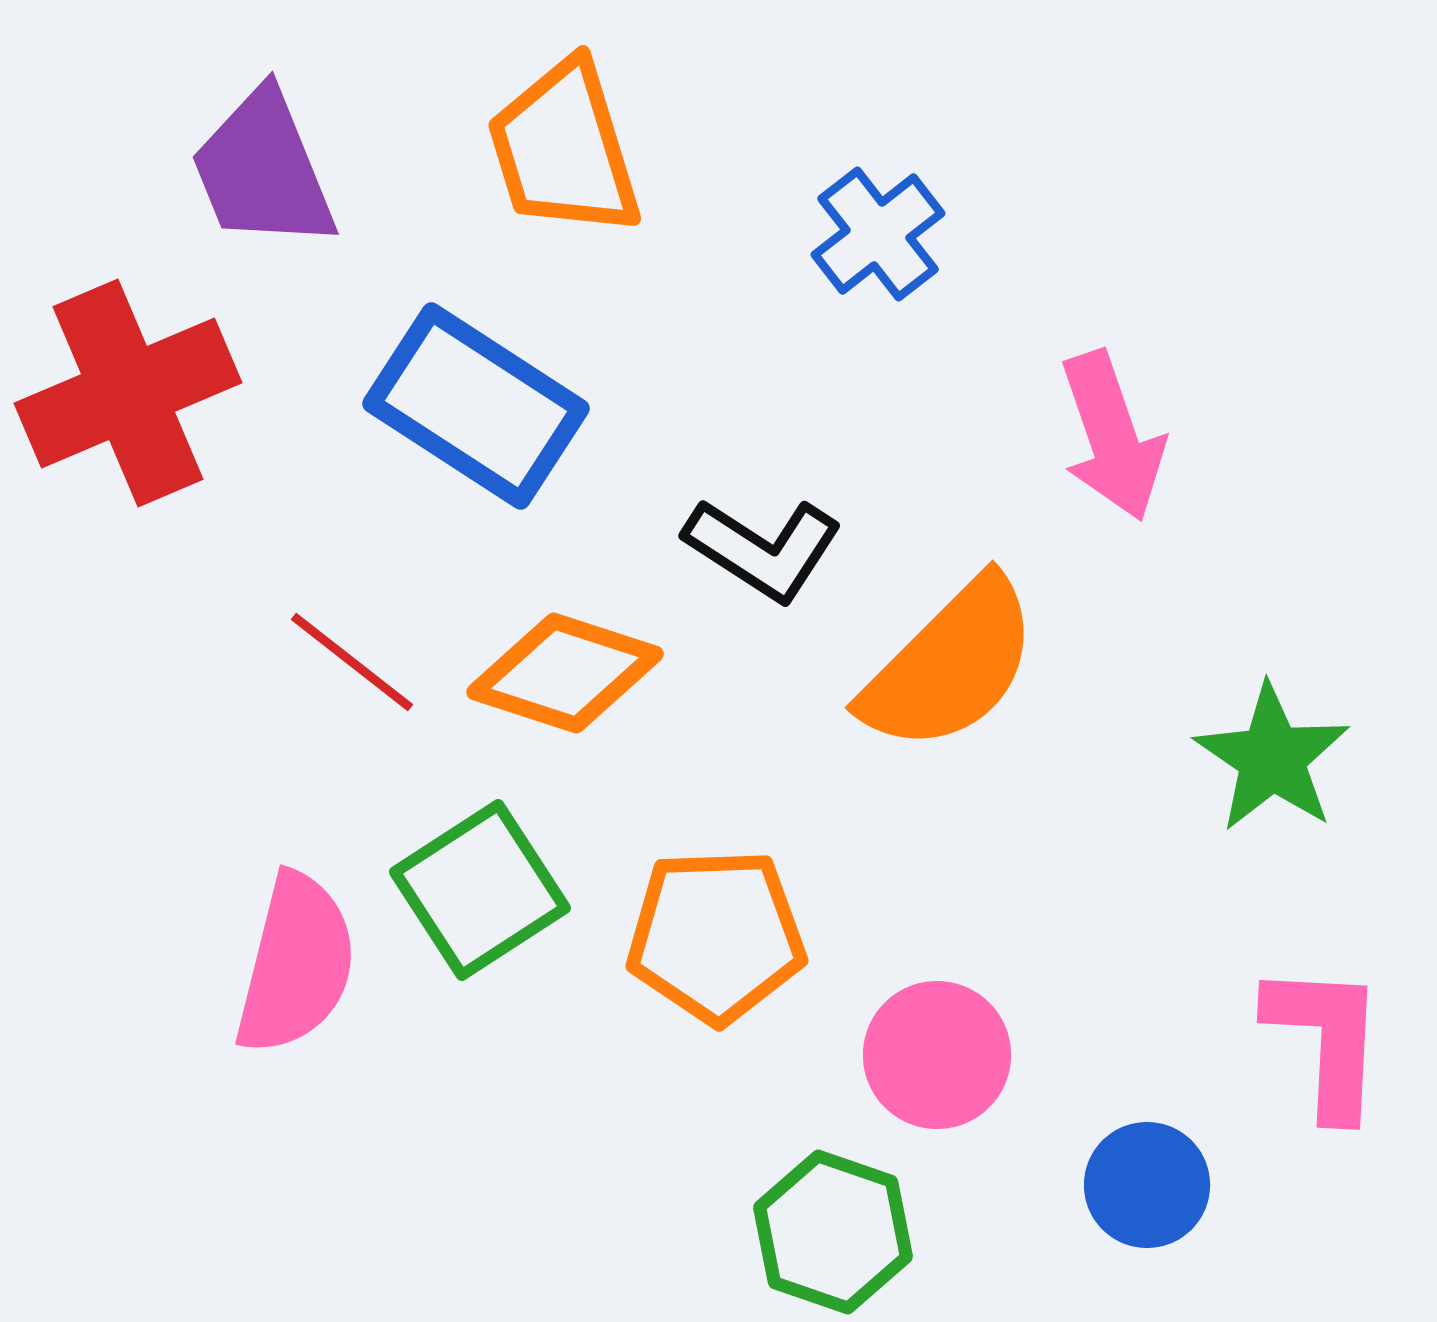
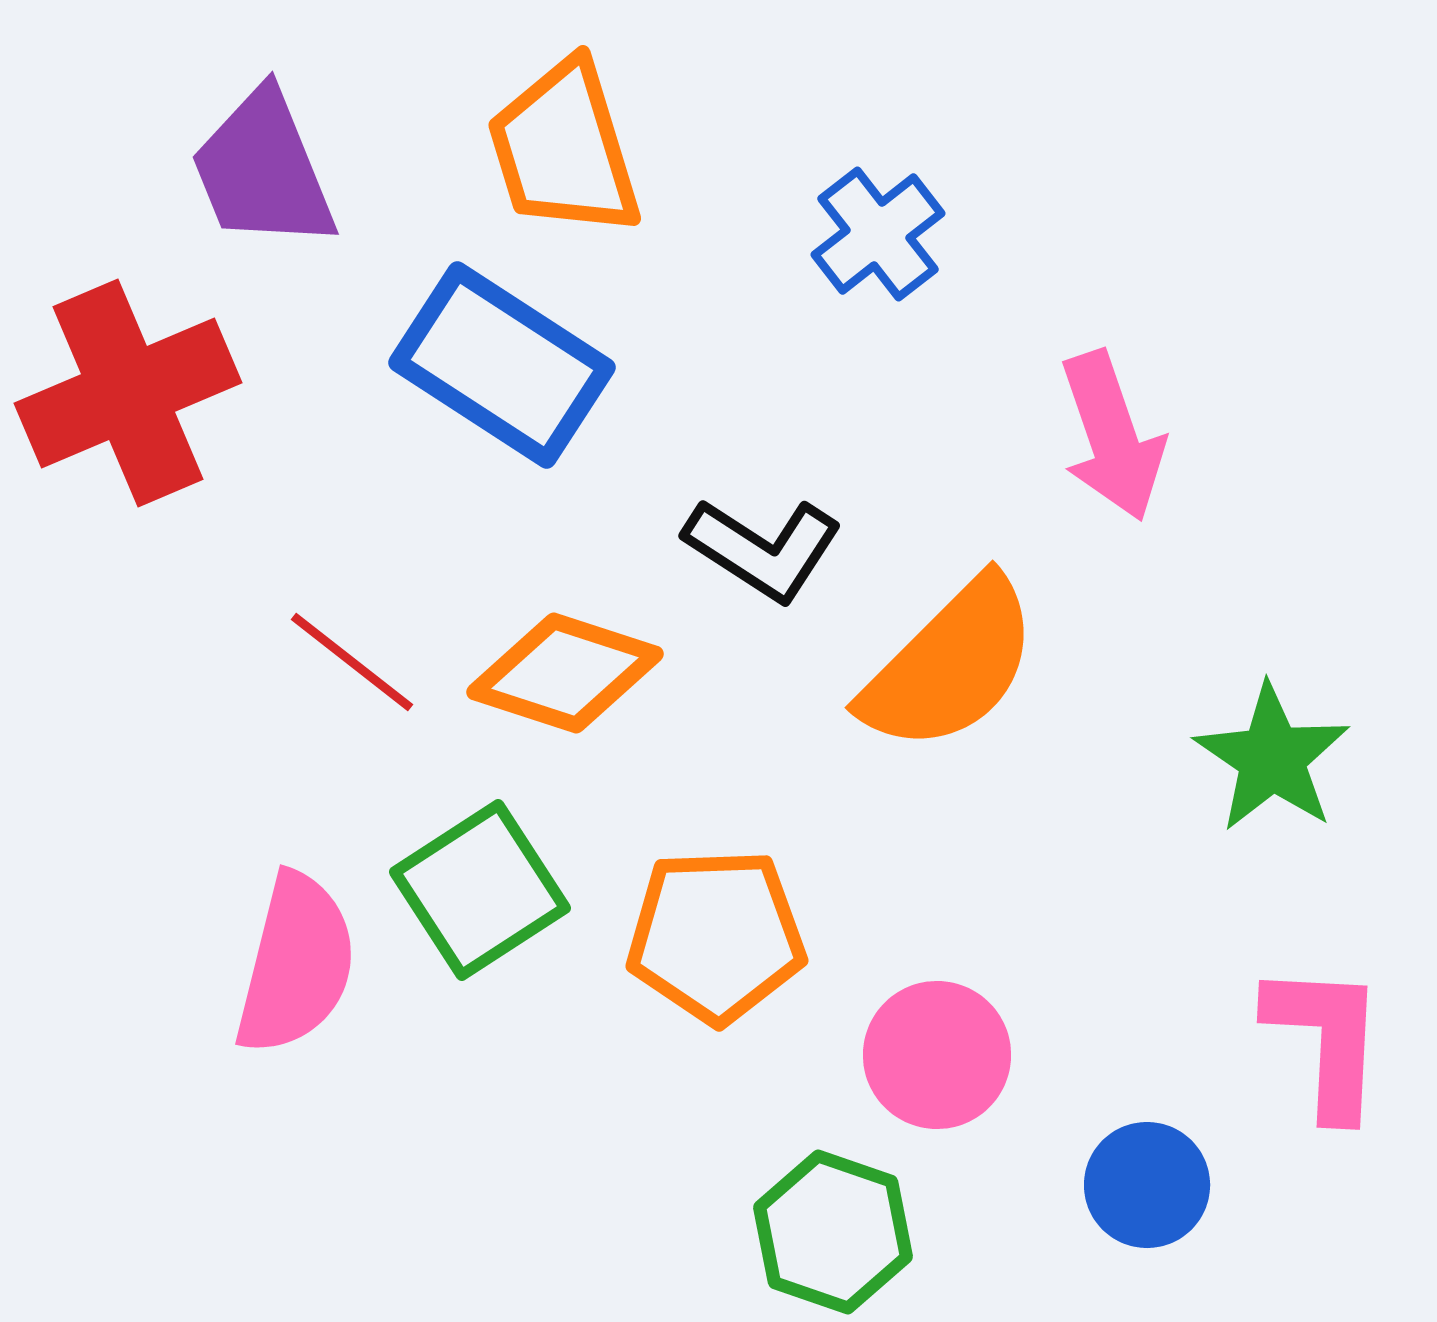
blue rectangle: moved 26 px right, 41 px up
